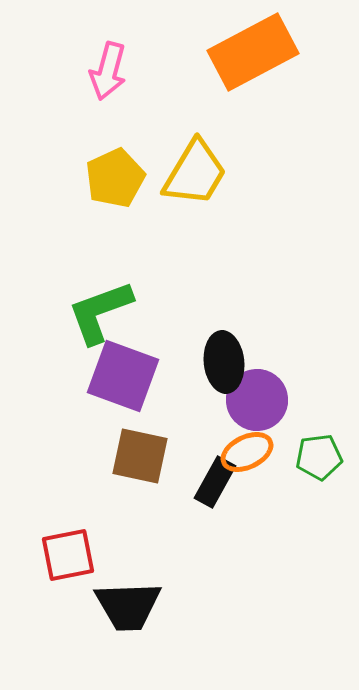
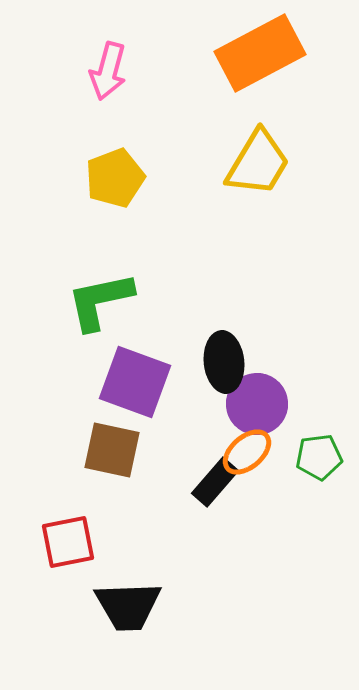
orange rectangle: moved 7 px right, 1 px down
yellow trapezoid: moved 63 px right, 10 px up
yellow pentagon: rotated 4 degrees clockwise
green L-shape: moved 11 px up; rotated 8 degrees clockwise
purple square: moved 12 px right, 6 px down
purple circle: moved 4 px down
orange ellipse: rotated 15 degrees counterclockwise
brown square: moved 28 px left, 6 px up
black rectangle: rotated 12 degrees clockwise
red square: moved 13 px up
